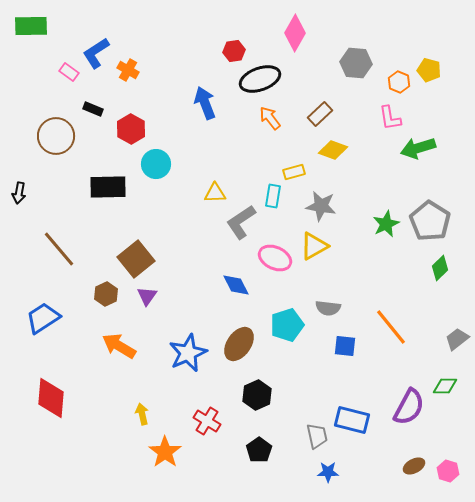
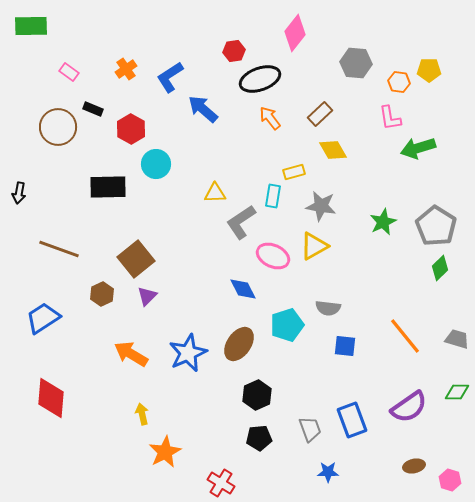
pink diamond at (295, 33): rotated 9 degrees clockwise
blue L-shape at (96, 53): moved 74 px right, 24 px down
orange cross at (128, 70): moved 2 px left, 1 px up; rotated 25 degrees clockwise
yellow pentagon at (429, 70): rotated 15 degrees counterclockwise
orange hexagon at (399, 82): rotated 15 degrees counterclockwise
blue arrow at (205, 103): moved 2 px left, 6 px down; rotated 28 degrees counterclockwise
brown circle at (56, 136): moved 2 px right, 9 px up
yellow diamond at (333, 150): rotated 40 degrees clockwise
gray pentagon at (430, 221): moved 6 px right, 5 px down
green star at (386, 224): moved 3 px left, 2 px up
brown line at (59, 249): rotated 30 degrees counterclockwise
pink ellipse at (275, 258): moved 2 px left, 2 px up
blue diamond at (236, 285): moved 7 px right, 4 px down
brown hexagon at (106, 294): moved 4 px left
purple triangle at (147, 296): rotated 10 degrees clockwise
orange line at (391, 327): moved 14 px right, 9 px down
gray trapezoid at (457, 339): rotated 55 degrees clockwise
orange arrow at (119, 346): moved 12 px right, 8 px down
green diamond at (445, 386): moved 12 px right, 6 px down
purple semicircle at (409, 407): rotated 27 degrees clockwise
blue rectangle at (352, 420): rotated 56 degrees clockwise
red cross at (207, 421): moved 14 px right, 62 px down
gray trapezoid at (317, 436): moved 7 px left, 7 px up; rotated 8 degrees counterclockwise
black pentagon at (259, 450): moved 12 px up; rotated 30 degrees clockwise
orange star at (165, 452): rotated 8 degrees clockwise
brown ellipse at (414, 466): rotated 15 degrees clockwise
pink hexagon at (448, 471): moved 2 px right, 9 px down
